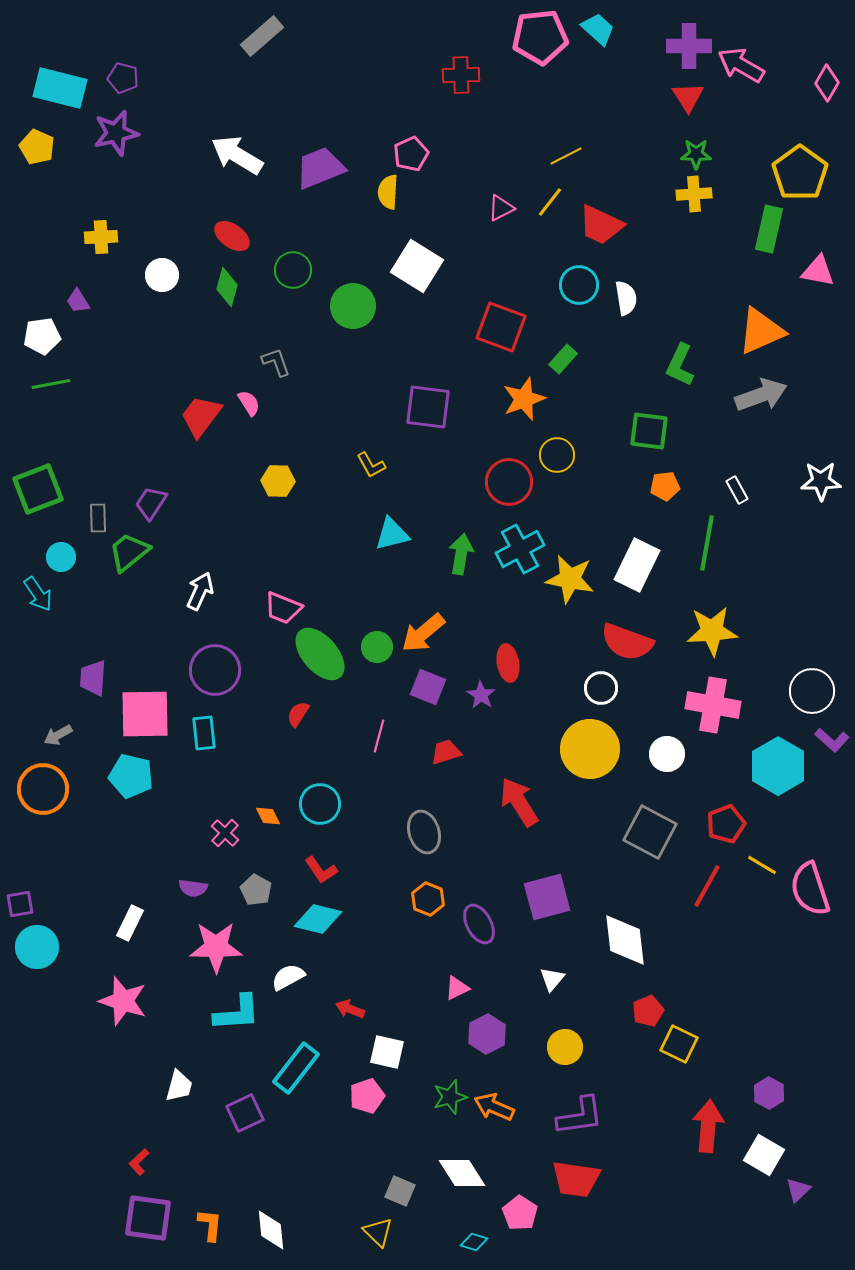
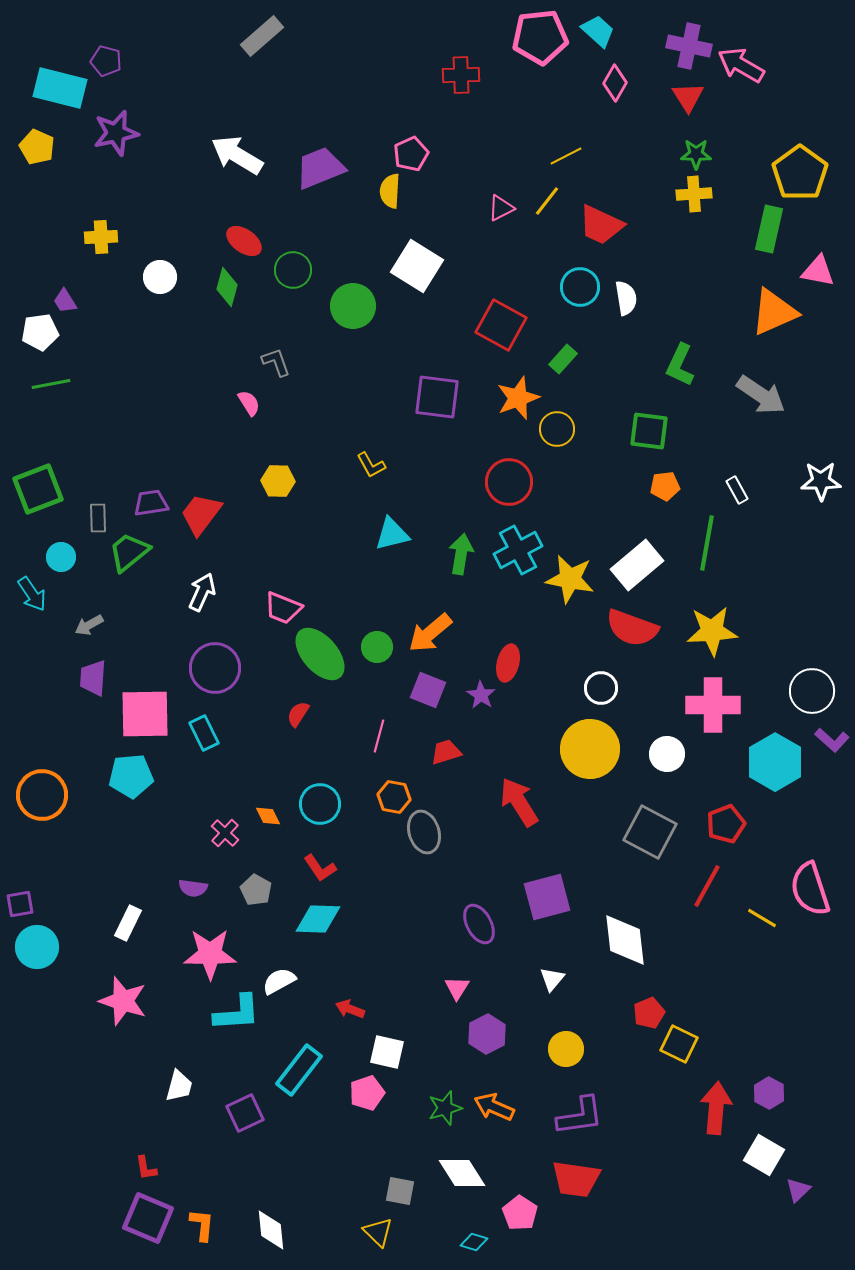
cyan trapezoid at (598, 29): moved 2 px down
purple cross at (689, 46): rotated 12 degrees clockwise
purple pentagon at (123, 78): moved 17 px left, 17 px up
pink diamond at (827, 83): moved 212 px left
yellow semicircle at (388, 192): moved 2 px right, 1 px up
yellow line at (550, 202): moved 3 px left, 1 px up
red ellipse at (232, 236): moved 12 px right, 5 px down
white circle at (162, 275): moved 2 px left, 2 px down
cyan circle at (579, 285): moved 1 px right, 2 px down
purple trapezoid at (78, 301): moved 13 px left
red square at (501, 327): moved 2 px up; rotated 9 degrees clockwise
orange triangle at (761, 331): moved 13 px right, 19 px up
white pentagon at (42, 336): moved 2 px left, 4 px up
gray arrow at (761, 395): rotated 54 degrees clockwise
orange star at (524, 399): moved 6 px left, 1 px up
purple square at (428, 407): moved 9 px right, 10 px up
red trapezoid at (201, 416): moved 98 px down
yellow circle at (557, 455): moved 26 px up
purple trapezoid at (151, 503): rotated 48 degrees clockwise
cyan cross at (520, 549): moved 2 px left, 1 px down
white rectangle at (637, 565): rotated 24 degrees clockwise
white arrow at (200, 591): moved 2 px right, 1 px down
cyan arrow at (38, 594): moved 6 px left
orange arrow at (423, 633): moved 7 px right
red semicircle at (627, 642): moved 5 px right, 14 px up
red ellipse at (508, 663): rotated 24 degrees clockwise
purple circle at (215, 670): moved 2 px up
purple square at (428, 687): moved 3 px down
pink cross at (713, 705): rotated 10 degrees counterclockwise
cyan rectangle at (204, 733): rotated 20 degrees counterclockwise
gray arrow at (58, 735): moved 31 px right, 110 px up
cyan hexagon at (778, 766): moved 3 px left, 4 px up
cyan pentagon at (131, 776): rotated 18 degrees counterclockwise
orange circle at (43, 789): moved 1 px left, 6 px down
yellow line at (762, 865): moved 53 px down
red L-shape at (321, 870): moved 1 px left, 2 px up
orange hexagon at (428, 899): moved 34 px left, 102 px up; rotated 12 degrees counterclockwise
cyan diamond at (318, 919): rotated 12 degrees counterclockwise
white rectangle at (130, 923): moved 2 px left
pink star at (216, 947): moved 6 px left, 7 px down
white semicircle at (288, 977): moved 9 px left, 4 px down
pink triangle at (457, 988): rotated 32 degrees counterclockwise
red pentagon at (648, 1011): moved 1 px right, 2 px down
yellow circle at (565, 1047): moved 1 px right, 2 px down
cyan rectangle at (296, 1068): moved 3 px right, 2 px down
pink pentagon at (367, 1096): moved 3 px up
green star at (450, 1097): moved 5 px left, 11 px down
red arrow at (708, 1126): moved 8 px right, 18 px up
red L-shape at (139, 1162): moved 7 px right, 6 px down; rotated 56 degrees counterclockwise
gray square at (400, 1191): rotated 12 degrees counterclockwise
purple square at (148, 1218): rotated 15 degrees clockwise
orange L-shape at (210, 1225): moved 8 px left
